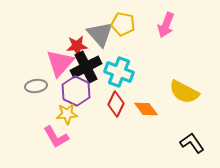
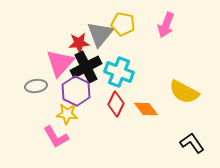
gray triangle: rotated 20 degrees clockwise
red star: moved 2 px right, 3 px up
yellow star: rotated 10 degrees clockwise
